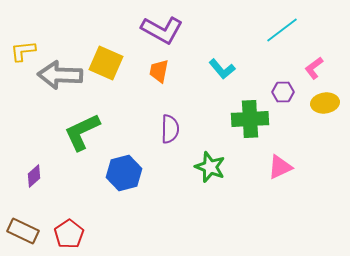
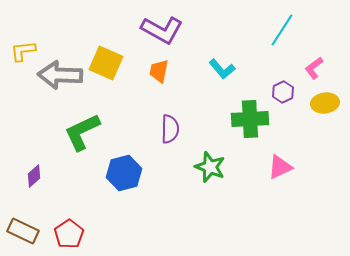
cyan line: rotated 20 degrees counterclockwise
purple hexagon: rotated 25 degrees counterclockwise
